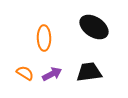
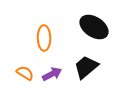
black trapezoid: moved 3 px left, 5 px up; rotated 32 degrees counterclockwise
